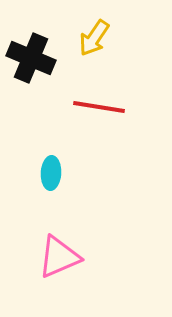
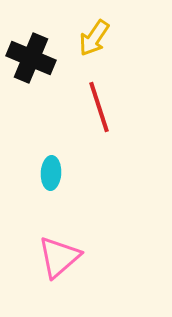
red line: rotated 63 degrees clockwise
pink triangle: rotated 18 degrees counterclockwise
